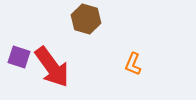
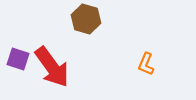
purple square: moved 1 px left, 2 px down
orange L-shape: moved 13 px right
